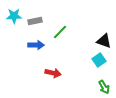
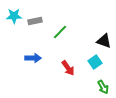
blue arrow: moved 3 px left, 13 px down
cyan square: moved 4 px left, 2 px down
red arrow: moved 15 px right, 5 px up; rotated 42 degrees clockwise
green arrow: moved 1 px left
